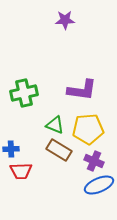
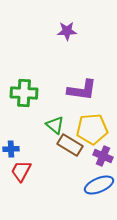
purple star: moved 2 px right, 11 px down
green cross: rotated 16 degrees clockwise
green triangle: rotated 18 degrees clockwise
yellow pentagon: moved 4 px right
brown rectangle: moved 11 px right, 5 px up
purple cross: moved 9 px right, 5 px up
red trapezoid: rotated 120 degrees clockwise
